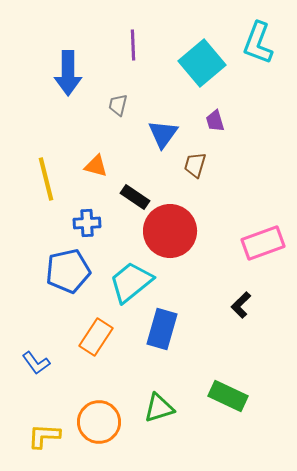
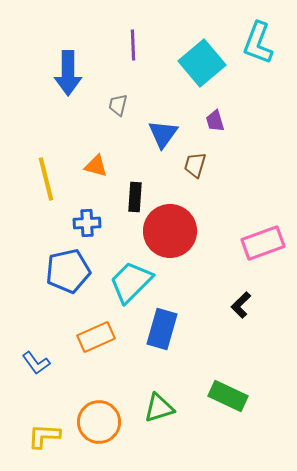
black rectangle: rotated 60 degrees clockwise
cyan trapezoid: rotated 6 degrees counterclockwise
orange rectangle: rotated 33 degrees clockwise
